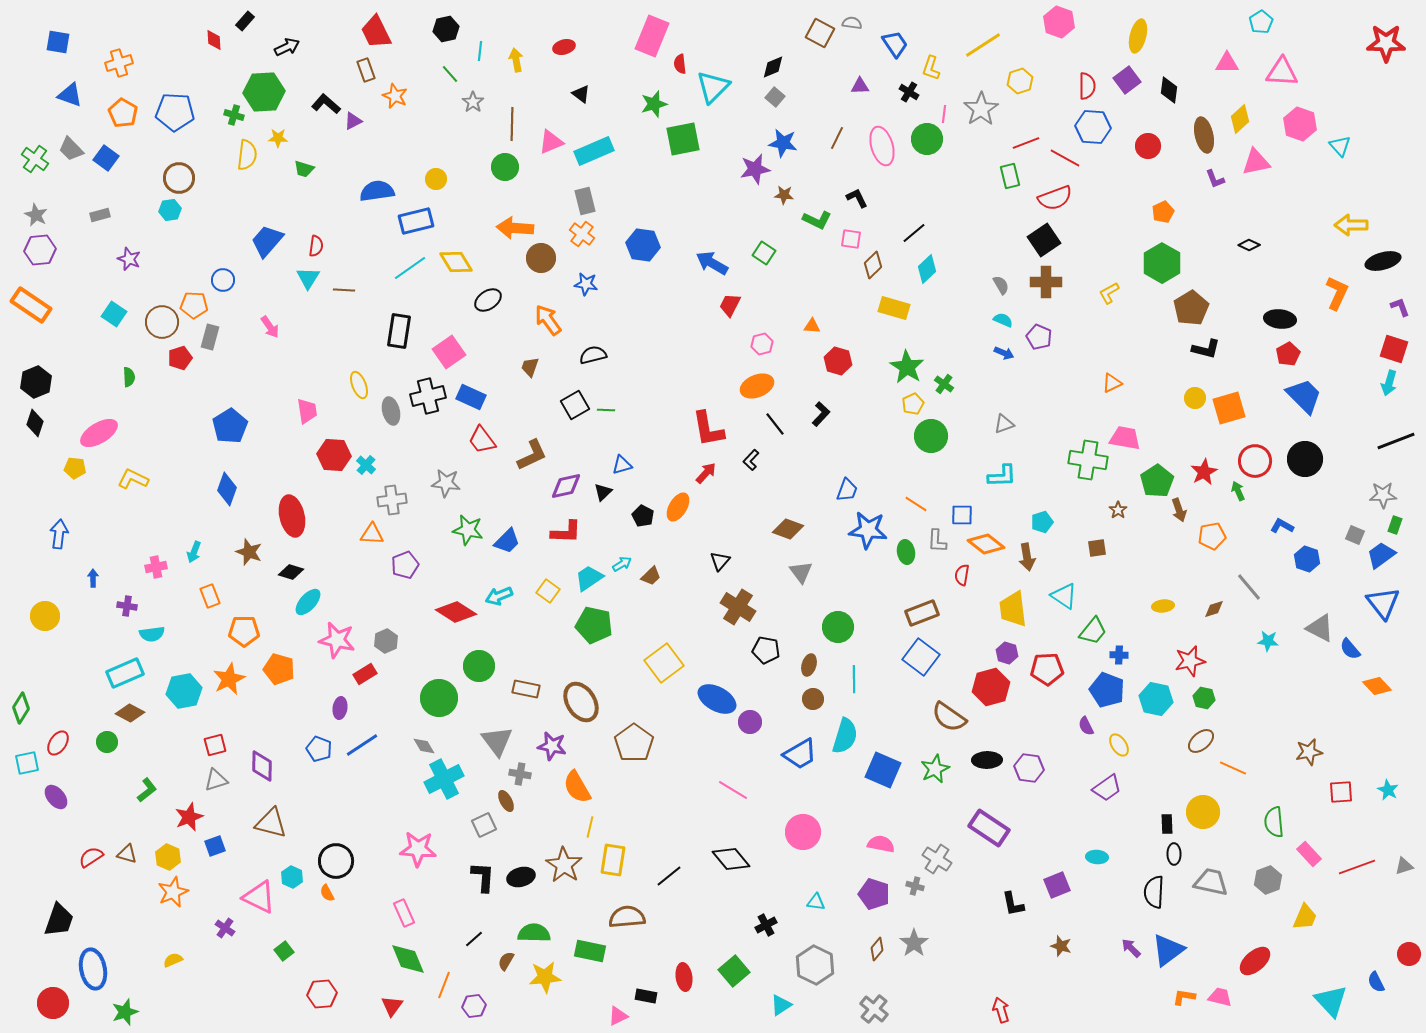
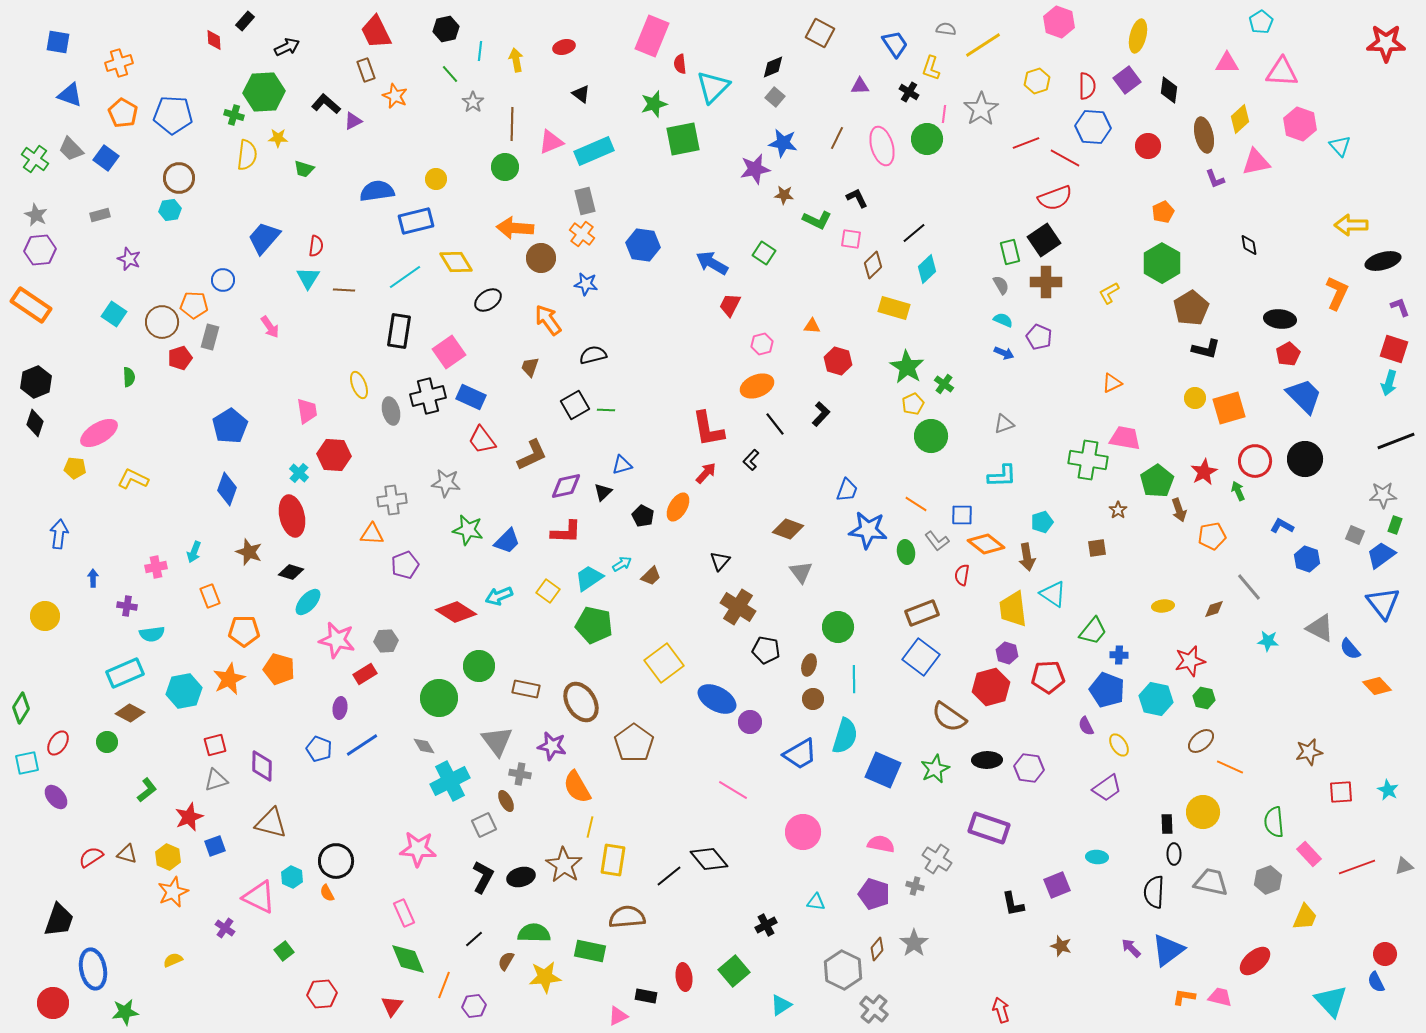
gray semicircle at (852, 23): moved 94 px right, 6 px down
yellow hexagon at (1020, 81): moved 17 px right
blue pentagon at (175, 112): moved 2 px left, 3 px down
green rectangle at (1010, 176): moved 76 px down
blue trapezoid at (267, 241): moved 3 px left, 3 px up
black diamond at (1249, 245): rotated 55 degrees clockwise
cyan line at (410, 268): moved 5 px left, 9 px down
cyan cross at (366, 465): moved 67 px left, 8 px down
gray L-shape at (937, 541): rotated 40 degrees counterclockwise
cyan triangle at (1064, 596): moved 11 px left, 2 px up
gray hexagon at (386, 641): rotated 20 degrees clockwise
red pentagon at (1047, 669): moved 1 px right, 8 px down
orange line at (1233, 768): moved 3 px left, 1 px up
cyan cross at (444, 779): moved 6 px right, 2 px down
purple rectangle at (989, 828): rotated 15 degrees counterclockwise
black diamond at (731, 859): moved 22 px left
black L-shape at (483, 877): rotated 24 degrees clockwise
red circle at (1409, 954): moved 24 px left
gray hexagon at (815, 965): moved 28 px right, 5 px down
green star at (125, 1012): rotated 12 degrees clockwise
